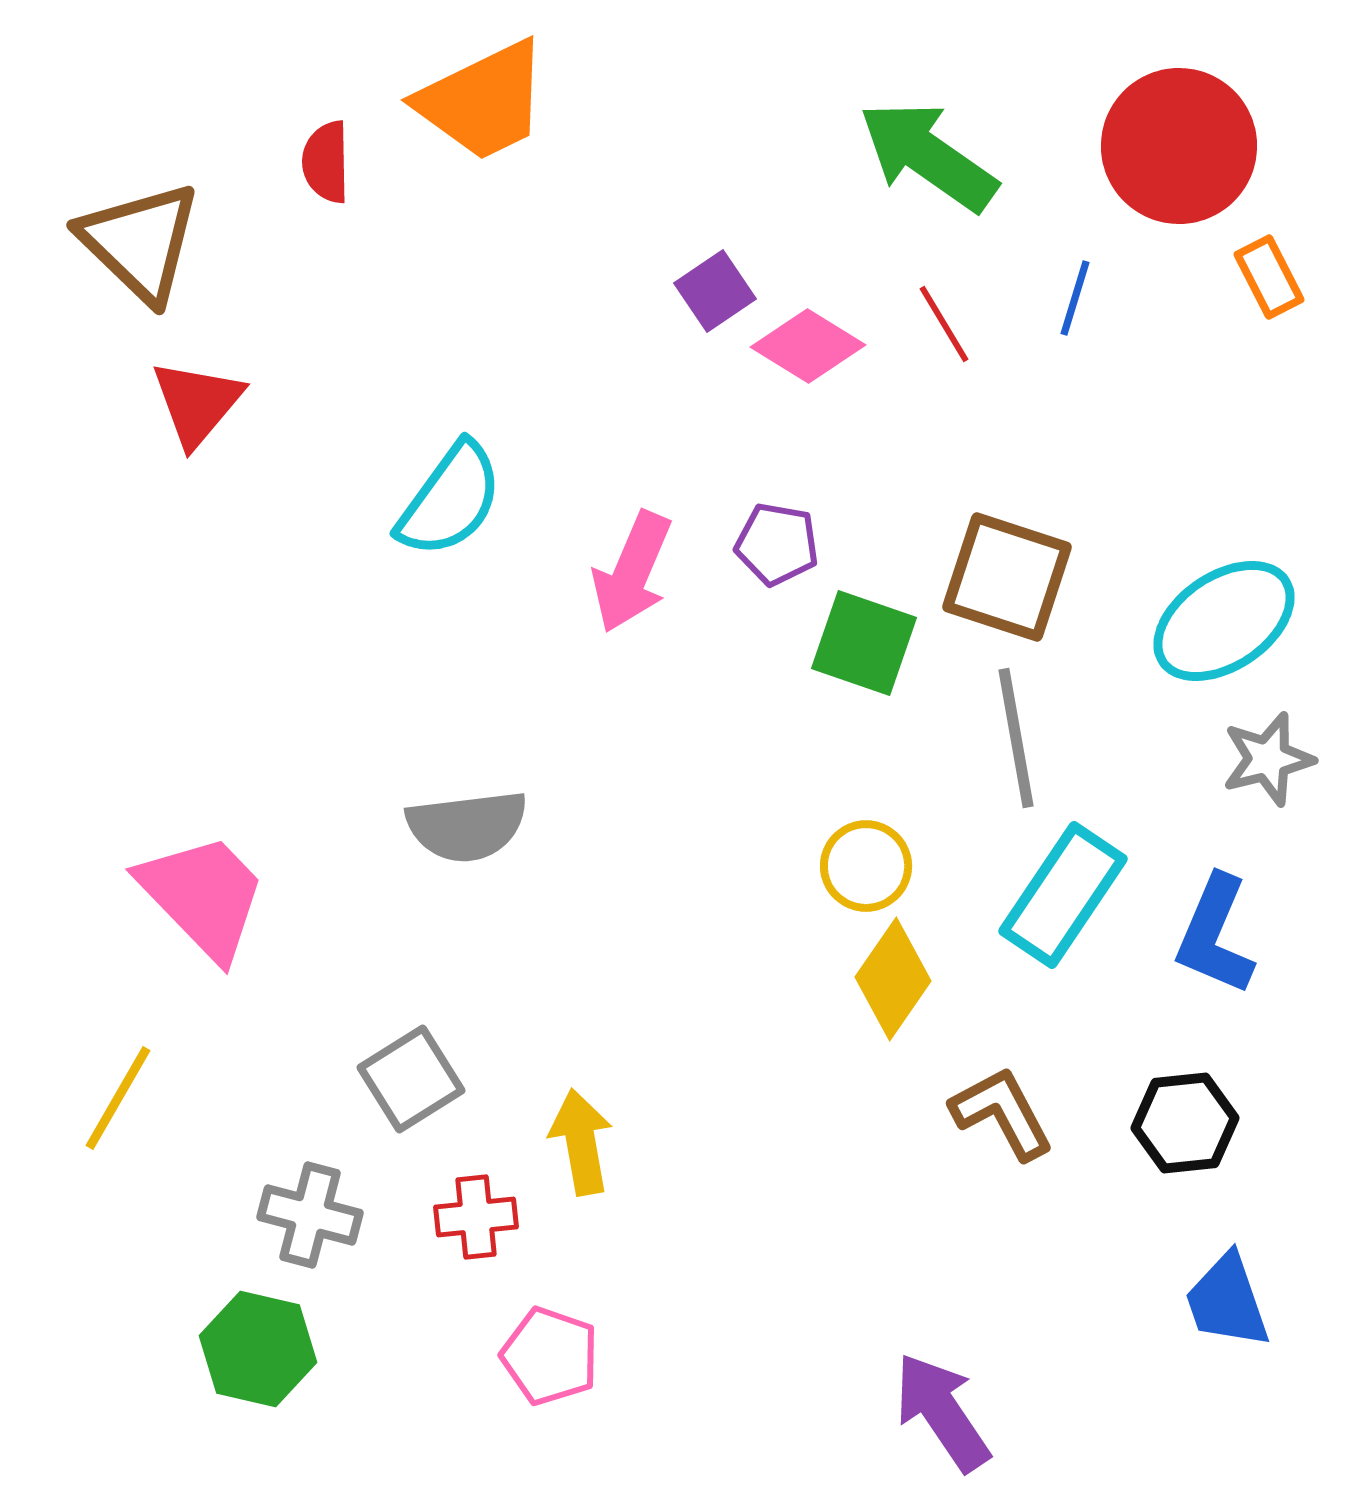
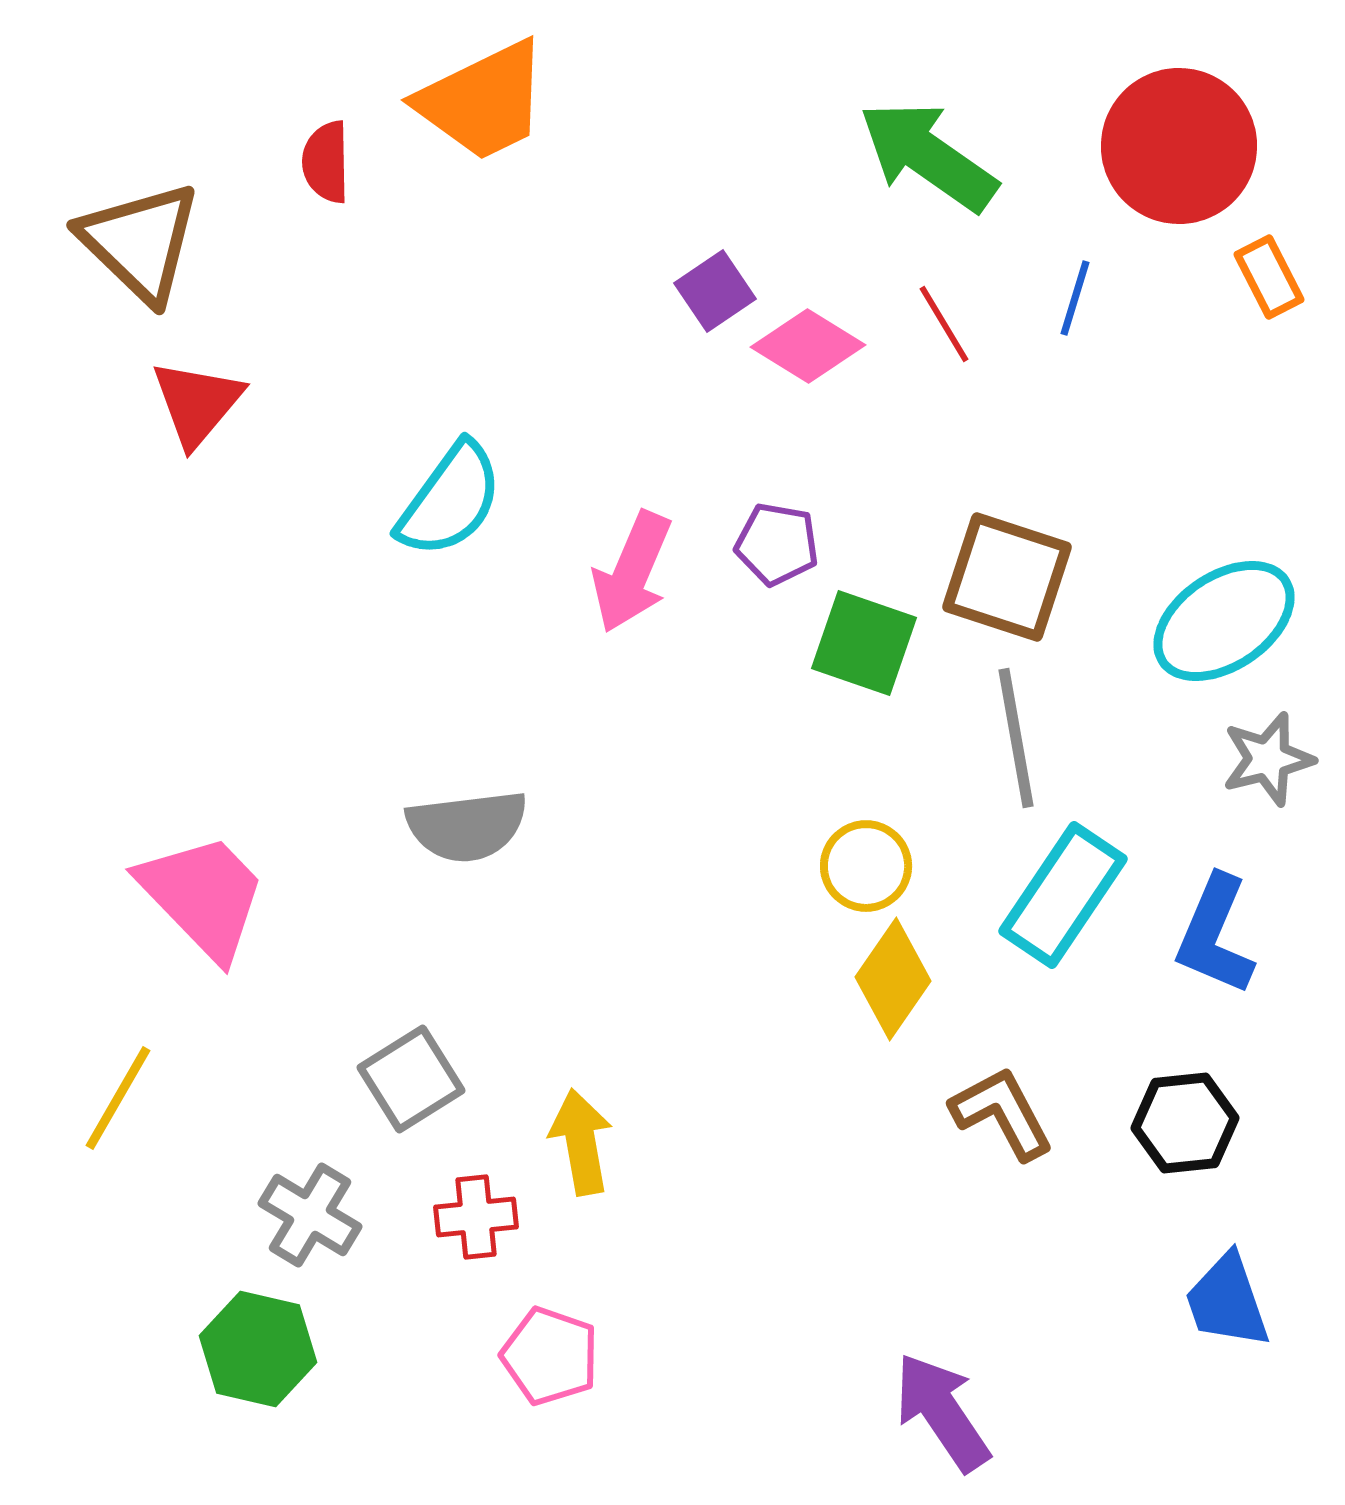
gray cross: rotated 16 degrees clockwise
